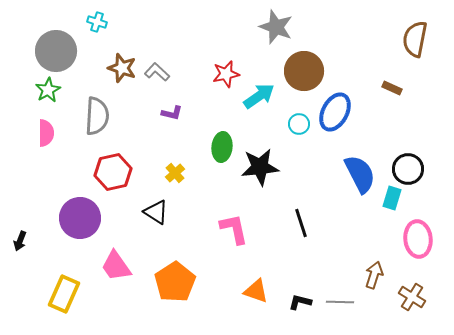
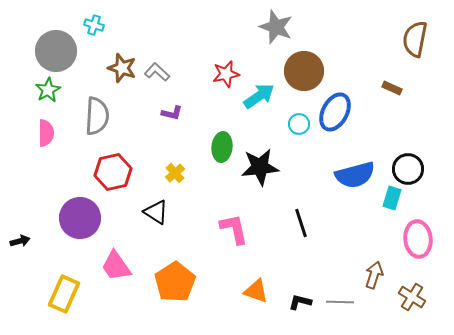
cyan cross: moved 3 px left, 3 px down
blue semicircle: moved 5 px left, 1 px down; rotated 102 degrees clockwise
black arrow: rotated 126 degrees counterclockwise
